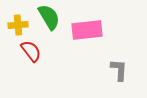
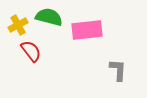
green semicircle: rotated 44 degrees counterclockwise
yellow cross: rotated 24 degrees counterclockwise
gray L-shape: moved 1 px left
